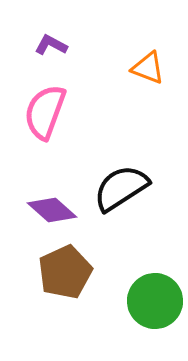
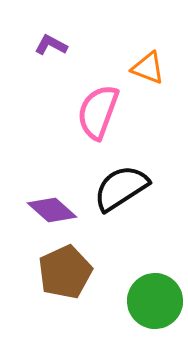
pink semicircle: moved 53 px right
